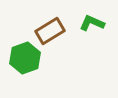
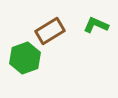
green L-shape: moved 4 px right, 2 px down
